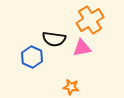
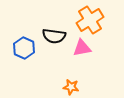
black semicircle: moved 3 px up
blue hexagon: moved 8 px left, 9 px up
